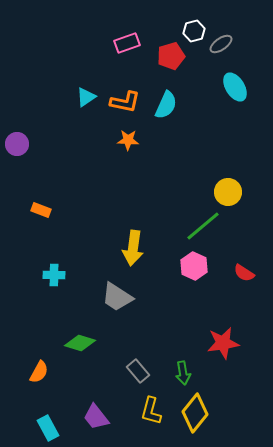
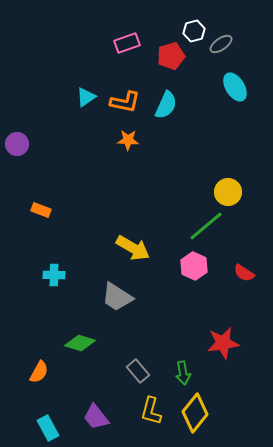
green line: moved 3 px right
yellow arrow: rotated 68 degrees counterclockwise
